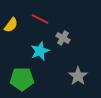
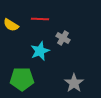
red line: rotated 24 degrees counterclockwise
yellow semicircle: rotated 84 degrees clockwise
gray star: moved 4 px left, 7 px down
